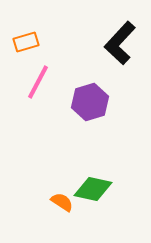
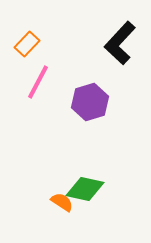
orange rectangle: moved 1 px right, 2 px down; rotated 30 degrees counterclockwise
green diamond: moved 8 px left
